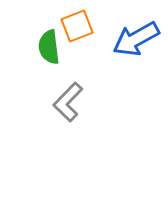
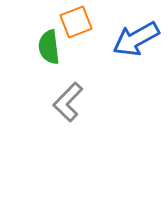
orange square: moved 1 px left, 4 px up
